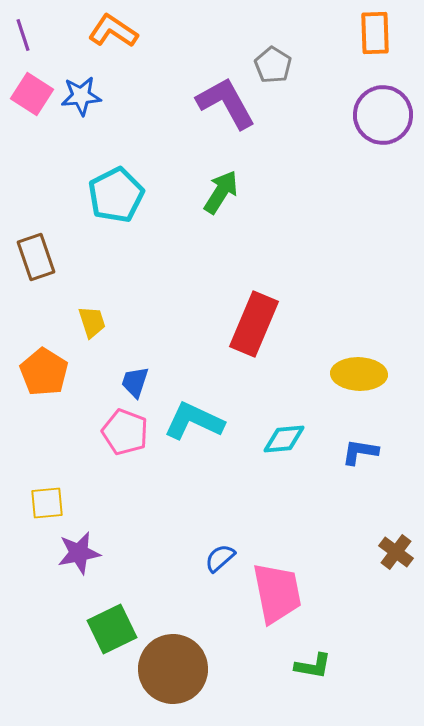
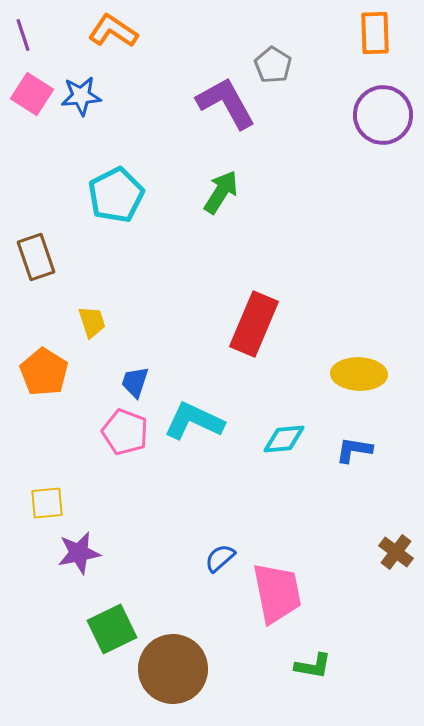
blue L-shape: moved 6 px left, 2 px up
